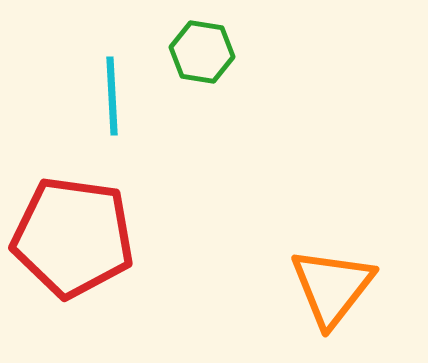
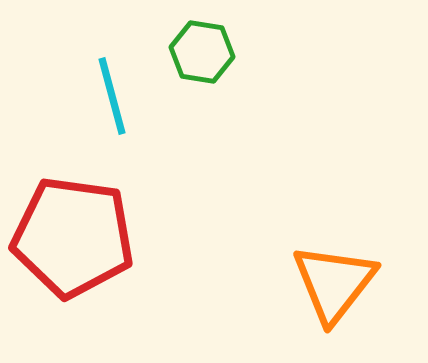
cyan line: rotated 12 degrees counterclockwise
orange triangle: moved 2 px right, 4 px up
